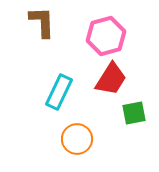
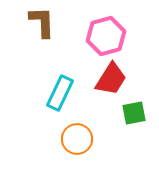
cyan rectangle: moved 1 px right, 1 px down
